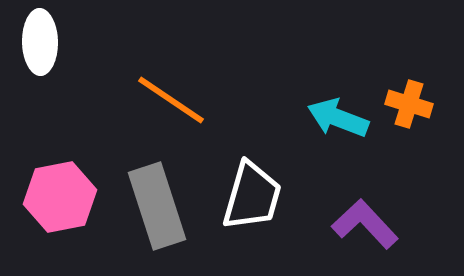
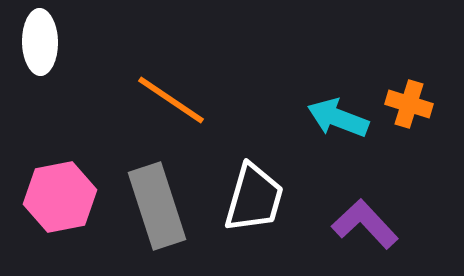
white trapezoid: moved 2 px right, 2 px down
